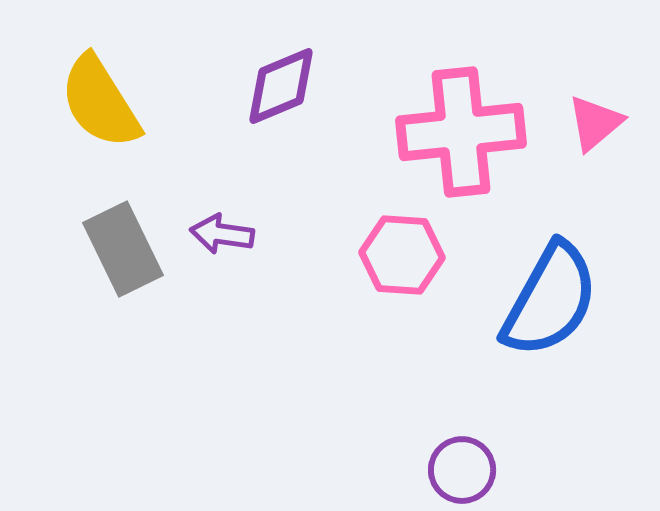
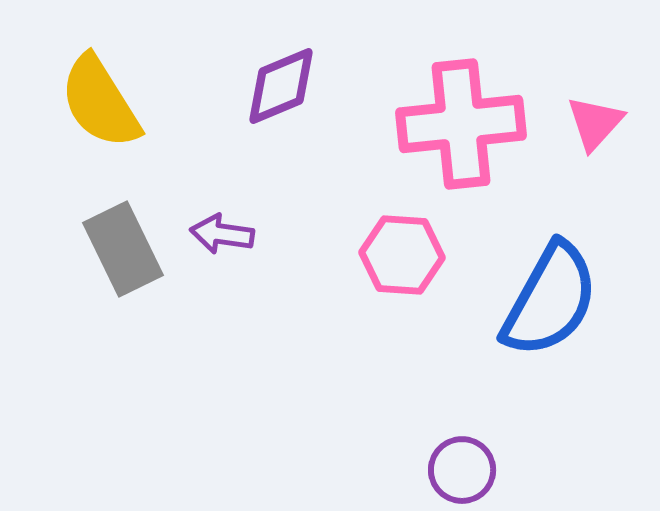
pink triangle: rotated 8 degrees counterclockwise
pink cross: moved 8 px up
